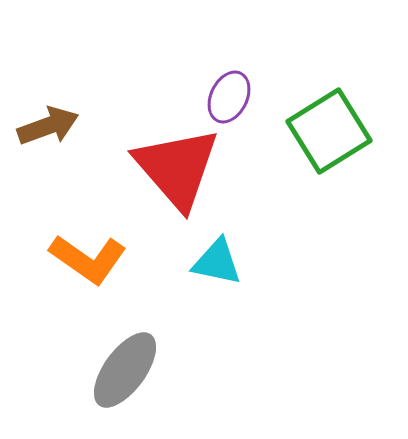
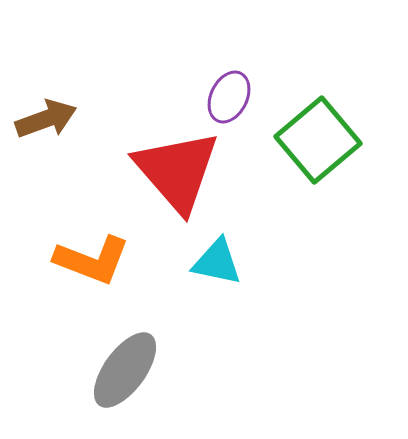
brown arrow: moved 2 px left, 7 px up
green square: moved 11 px left, 9 px down; rotated 8 degrees counterclockwise
red triangle: moved 3 px down
orange L-shape: moved 4 px right, 1 px down; rotated 14 degrees counterclockwise
